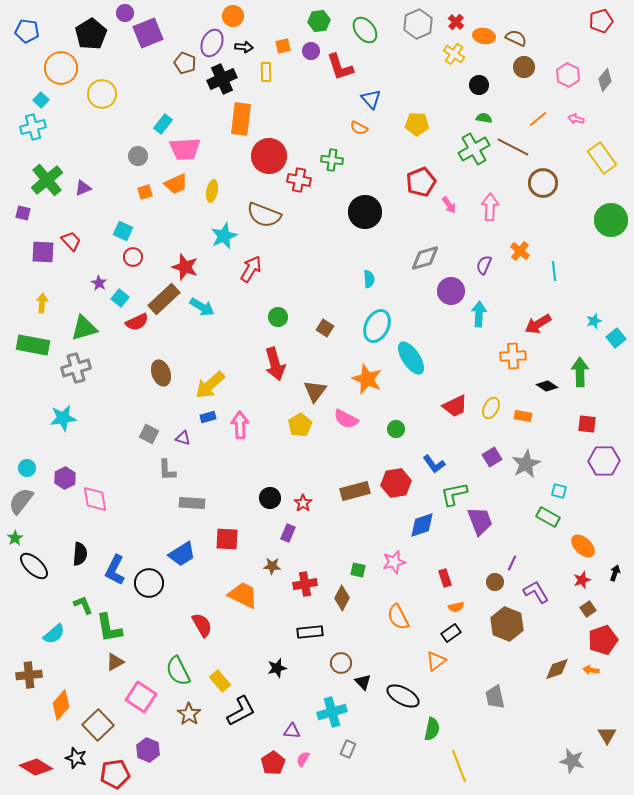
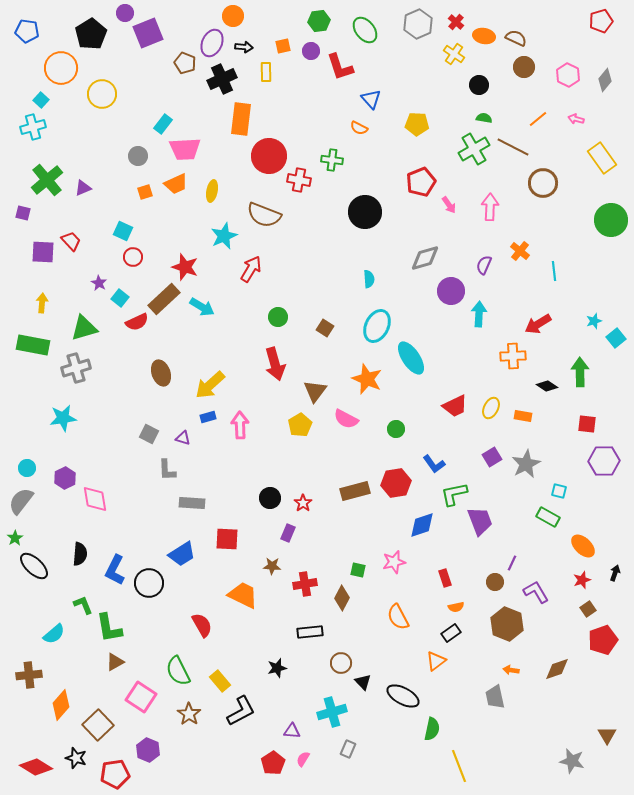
orange arrow at (591, 670): moved 80 px left
